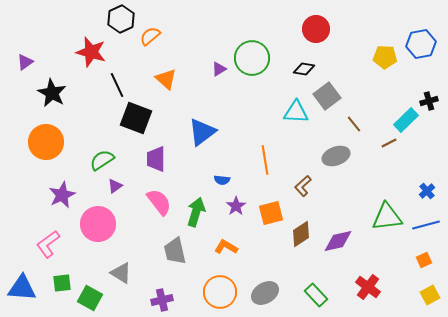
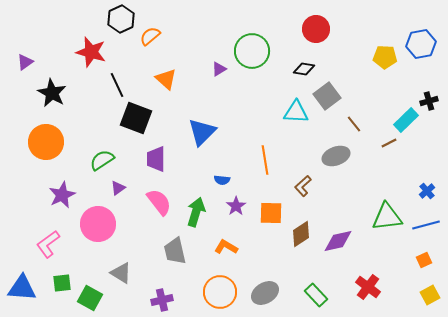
green circle at (252, 58): moved 7 px up
blue triangle at (202, 132): rotated 8 degrees counterclockwise
purple triangle at (115, 186): moved 3 px right, 2 px down
orange square at (271, 213): rotated 15 degrees clockwise
